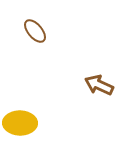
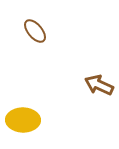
yellow ellipse: moved 3 px right, 3 px up
